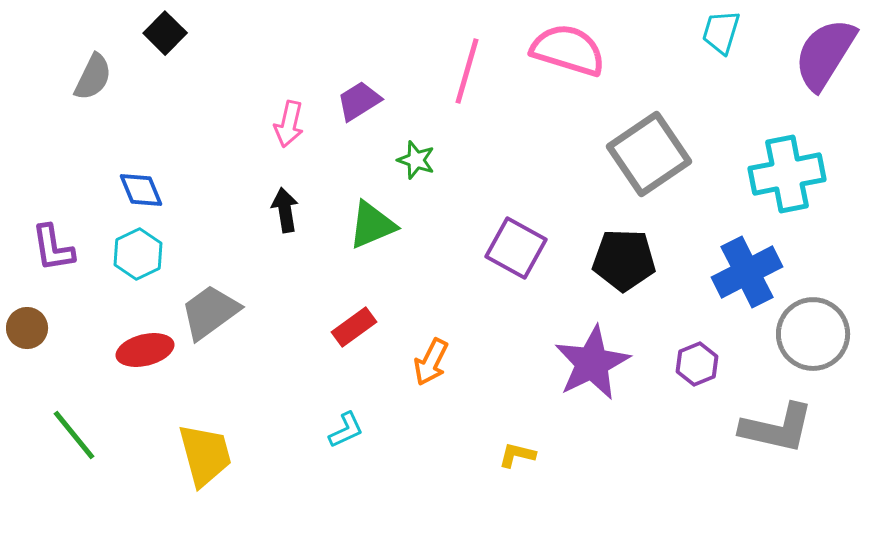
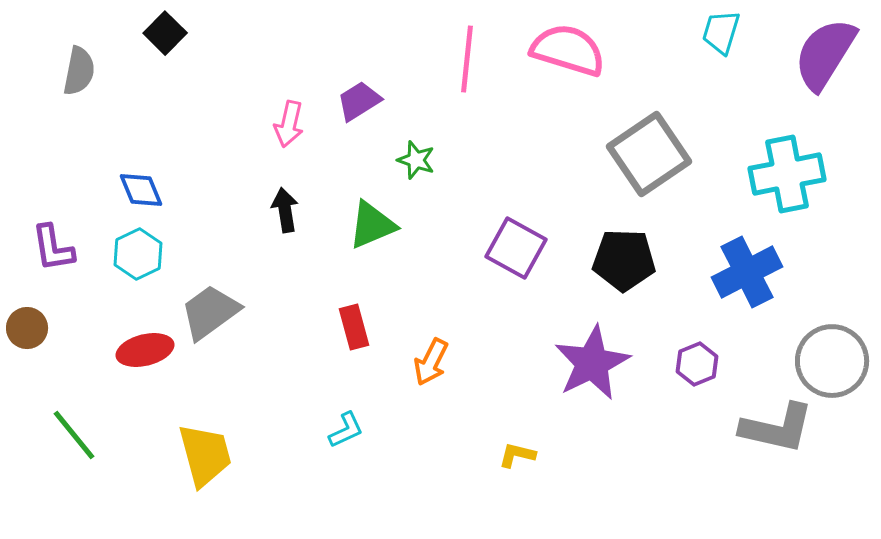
pink line: moved 12 px up; rotated 10 degrees counterclockwise
gray semicircle: moved 14 px left, 6 px up; rotated 15 degrees counterclockwise
red rectangle: rotated 69 degrees counterclockwise
gray circle: moved 19 px right, 27 px down
